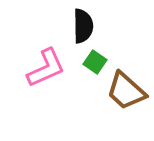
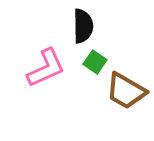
brown trapezoid: rotated 12 degrees counterclockwise
